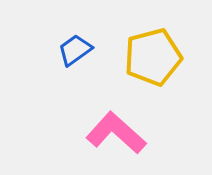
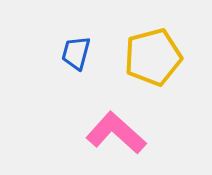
blue trapezoid: moved 1 px right, 3 px down; rotated 39 degrees counterclockwise
